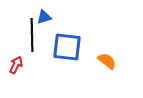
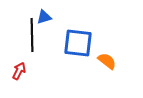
blue square: moved 11 px right, 4 px up
red arrow: moved 3 px right, 6 px down
